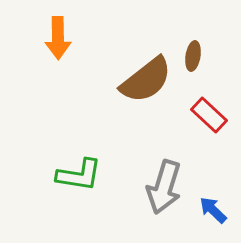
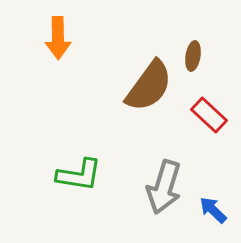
brown semicircle: moved 3 px right, 6 px down; rotated 16 degrees counterclockwise
